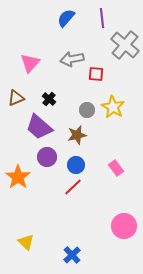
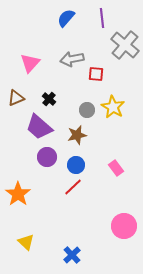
orange star: moved 17 px down
